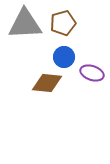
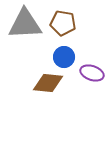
brown pentagon: rotated 25 degrees clockwise
brown diamond: moved 1 px right
